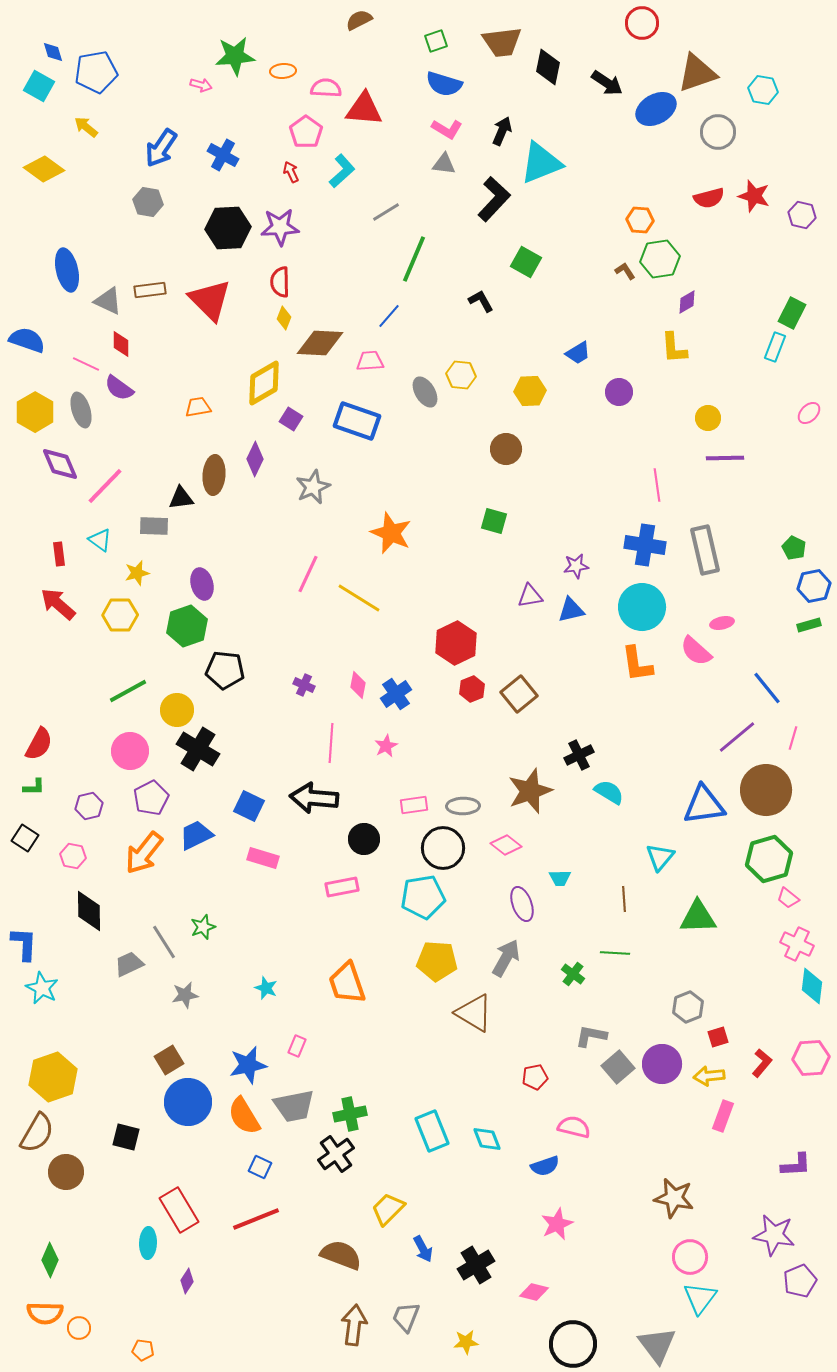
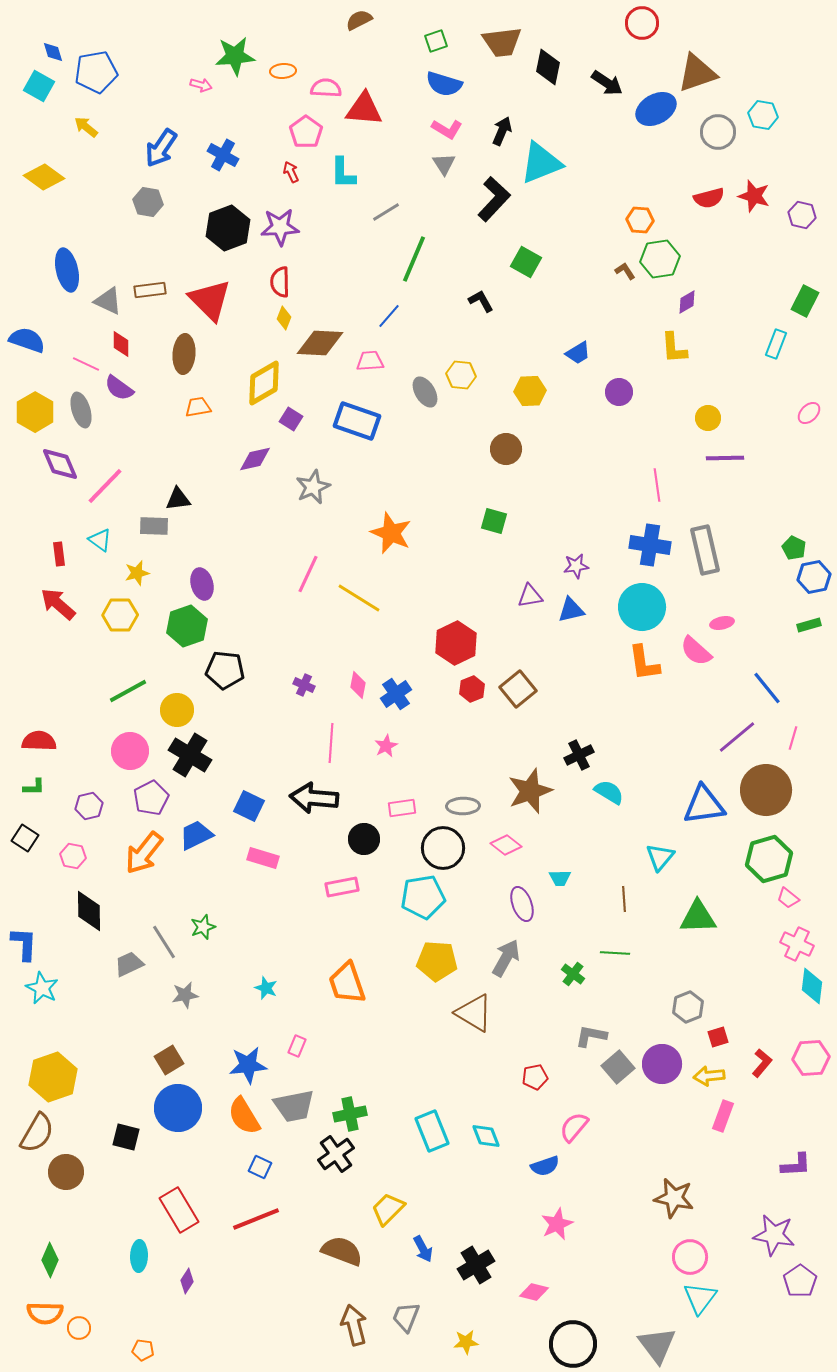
cyan hexagon at (763, 90): moved 25 px down
gray triangle at (444, 164): rotated 50 degrees clockwise
yellow diamond at (44, 169): moved 8 px down
cyan L-shape at (342, 171): moved 1 px right, 2 px down; rotated 132 degrees clockwise
black hexagon at (228, 228): rotated 18 degrees counterclockwise
green rectangle at (792, 313): moved 13 px right, 12 px up
cyan rectangle at (775, 347): moved 1 px right, 3 px up
purple diamond at (255, 459): rotated 52 degrees clockwise
brown ellipse at (214, 475): moved 30 px left, 121 px up
black triangle at (181, 498): moved 3 px left, 1 px down
blue cross at (645, 545): moved 5 px right
blue hexagon at (814, 586): moved 9 px up
orange L-shape at (637, 664): moved 7 px right, 1 px up
brown square at (519, 694): moved 1 px left, 5 px up
red semicircle at (39, 744): moved 3 px up; rotated 116 degrees counterclockwise
black cross at (198, 749): moved 8 px left, 6 px down
pink rectangle at (414, 805): moved 12 px left, 3 px down
blue star at (248, 1065): rotated 6 degrees clockwise
blue circle at (188, 1102): moved 10 px left, 6 px down
pink semicircle at (574, 1127): rotated 64 degrees counterclockwise
cyan diamond at (487, 1139): moved 1 px left, 3 px up
cyan ellipse at (148, 1243): moved 9 px left, 13 px down
brown semicircle at (341, 1255): moved 1 px right, 4 px up
purple pentagon at (800, 1281): rotated 12 degrees counterclockwise
brown arrow at (354, 1325): rotated 21 degrees counterclockwise
